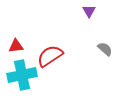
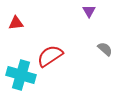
red triangle: moved 23 px up
cyan cross: moved 1 px left; rotated 28 degrees clockwise
